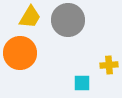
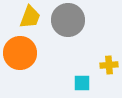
yellow trapezoid: rotated 10 degrees counterclockwise
